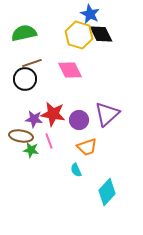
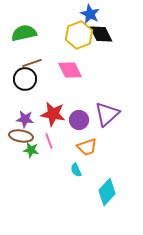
yellow hexagon: rotated 24 degrees clockwise
purple star: moved 9 px left
